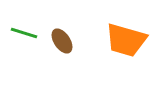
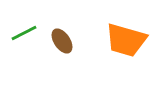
green line: rotated 44 degrees counterclockwise
